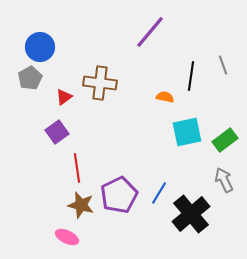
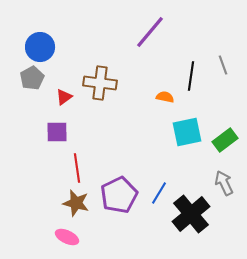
gray pentagon: moved 2 px right
purple square: rotated 35 degrees clockwise
gray arrow: moved 3 px down
brown star: moved 5 px left, 2 px up
